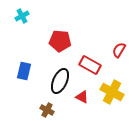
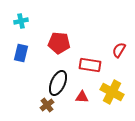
cyan cross: moved 1 px left, 5 px down; rotated 16 degrees clockwise
red pentagon: moved 1 px left, 2 px down
red rectangle: rotated 20 degrees counterclockwise
blue rectangle: moved 3 px left, 18 px up
black ellipse: moved 2 px left, 2 px down
red triangle: rotated 24 degrees counterclockwise
brown cross: moved 5 px up; rotated 24 degrees clockwise
